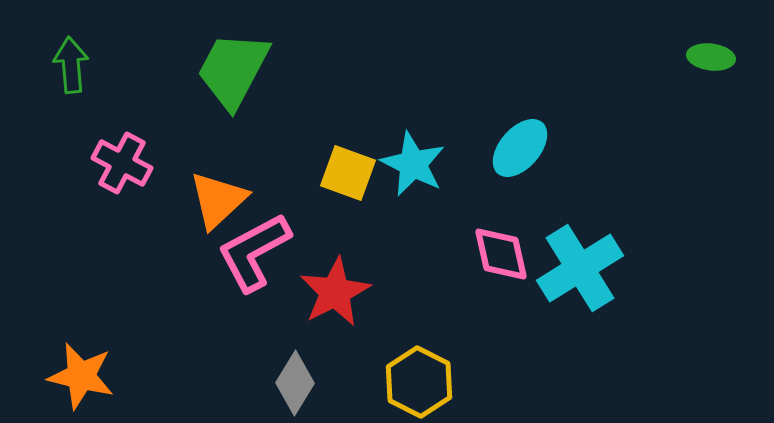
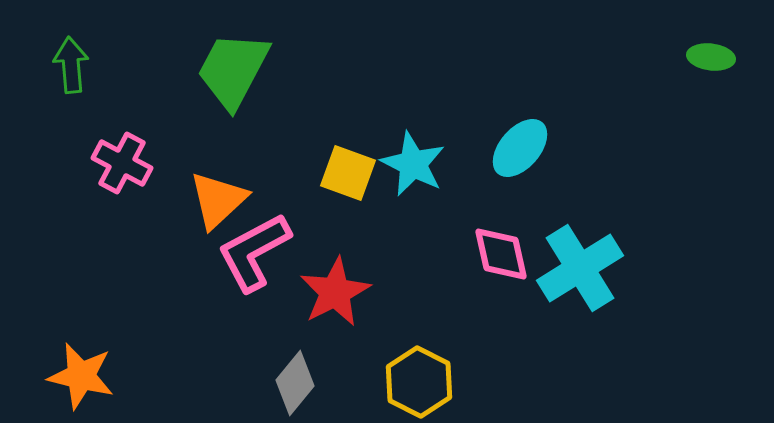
gray diamond: rotated 8 degrees clockwise
